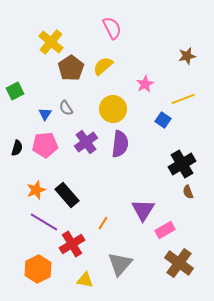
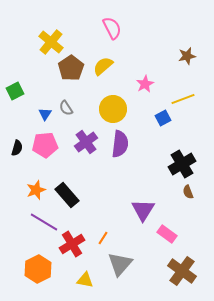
blue square: moved 2 px up; rotated 28 degrees clockwise
orange line: moved 15 px down
pink rectangle: moved 2 px right, 4 px down; rotated 66 degrees clockwise
brown cross: moved 3 px right, 8 px down
